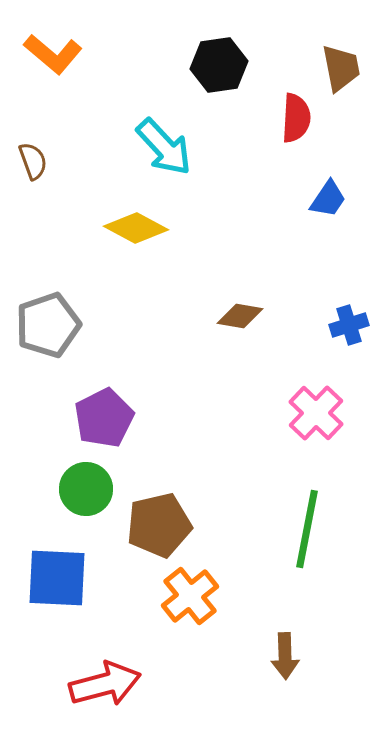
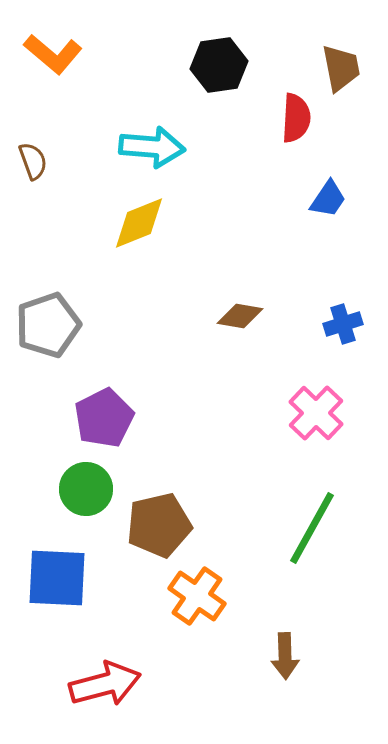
cyan arrow: moved 12 px left; rotated 42 degrees counterclockwise
yellow diamond: moved 3 px right, 5 px up; rotated 50 degrees counterclockwise
blue cross: moved 6 px left, 1 px up
green line: moved 5 px right, 1 px up; rotated 18 degrees clockwise
orange cross: moved 7 px right; rotated 16 degrees counterclockwise
